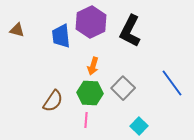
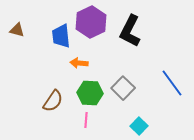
orange arrow: moved 14 px left, 3 px up; rotated 78 degrees clockwise
